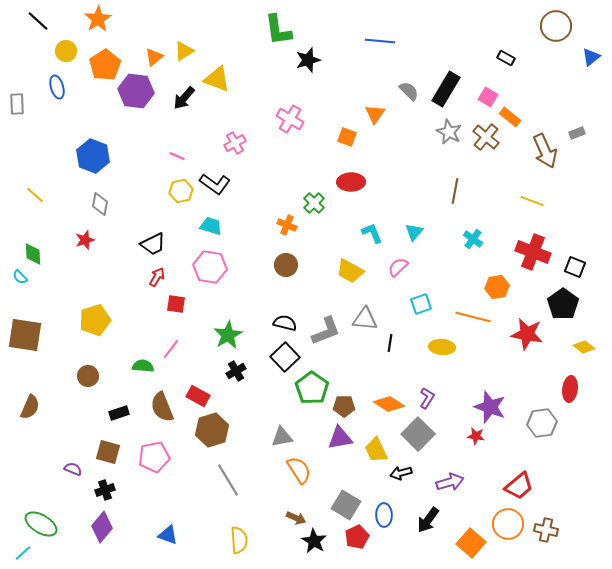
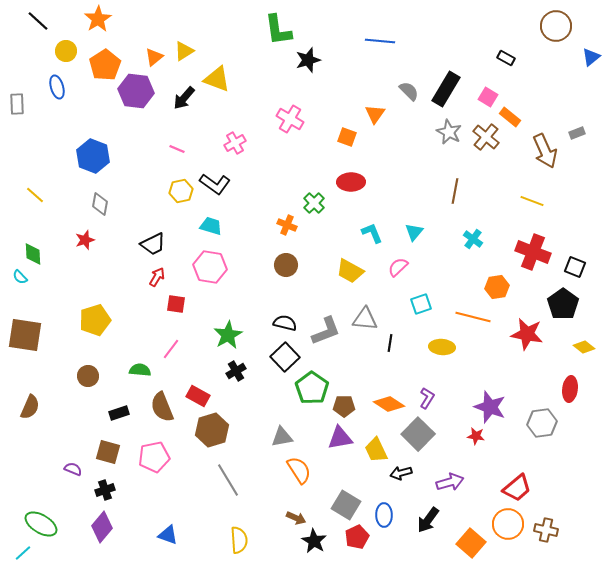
pink line at (177, 156): moved 7 px up
green semicircle at (143, 366): moved 3 px left, 4 px down
red trapezoid at (519, 486): moved 2 px left, 2 px down
